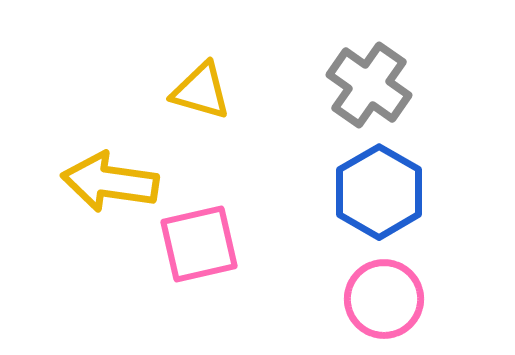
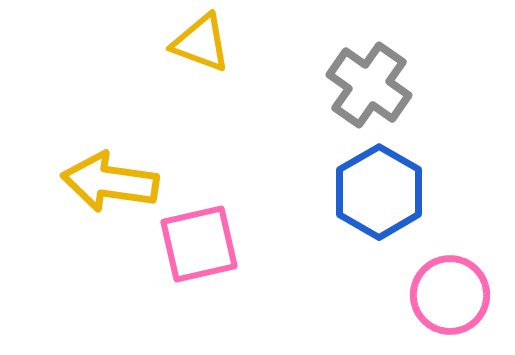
yellow triangle: moved 48 px up; rotated 4 degrees clockwise
pink circle: moved 66 px right, 4 px up
